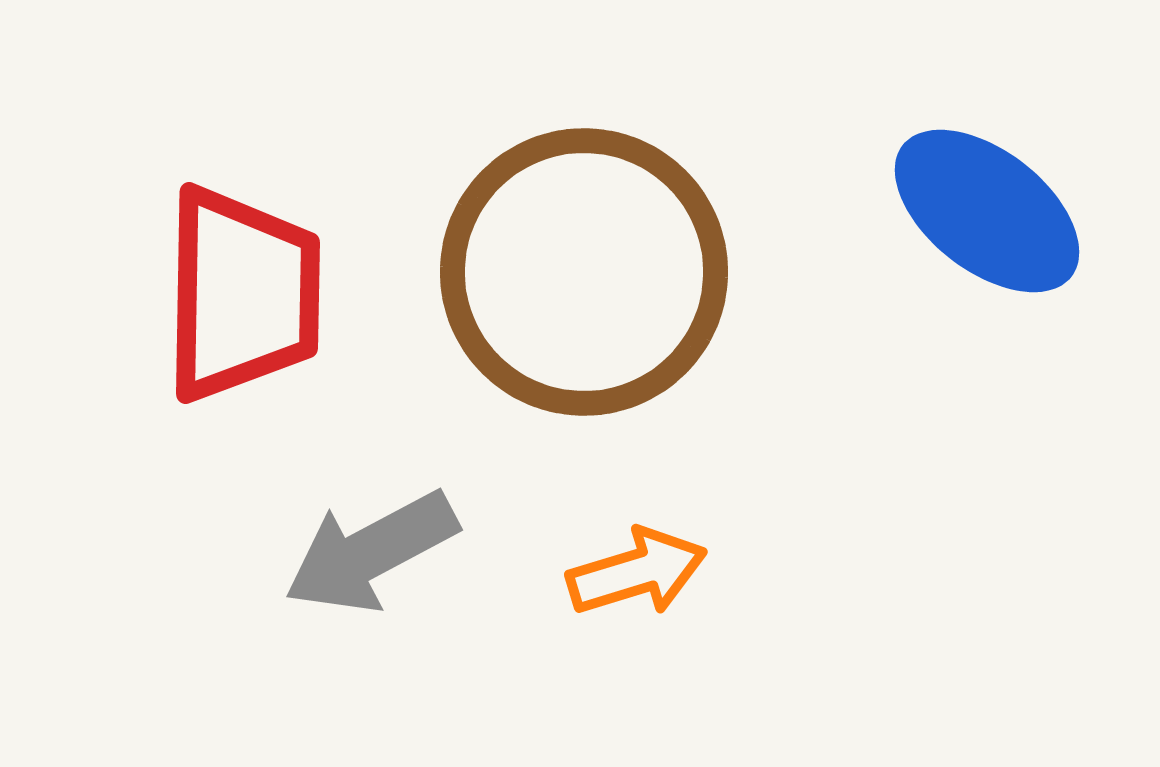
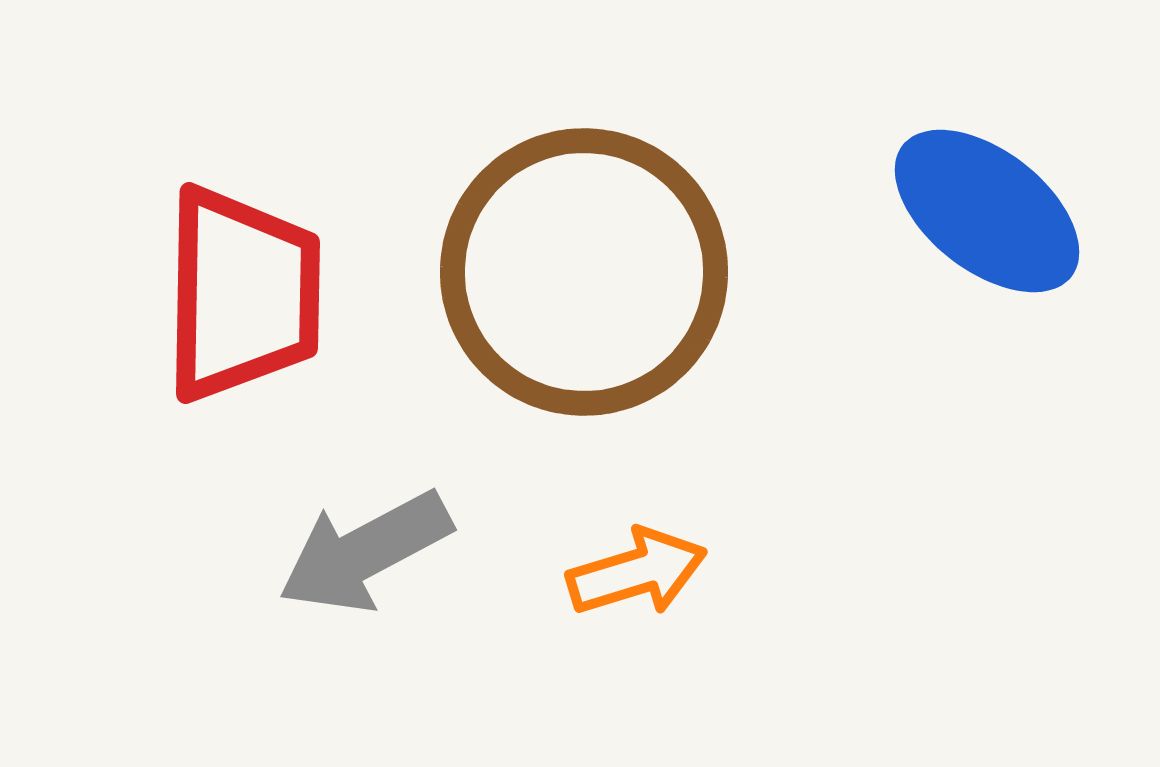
gray arrow: moved 6 px left
